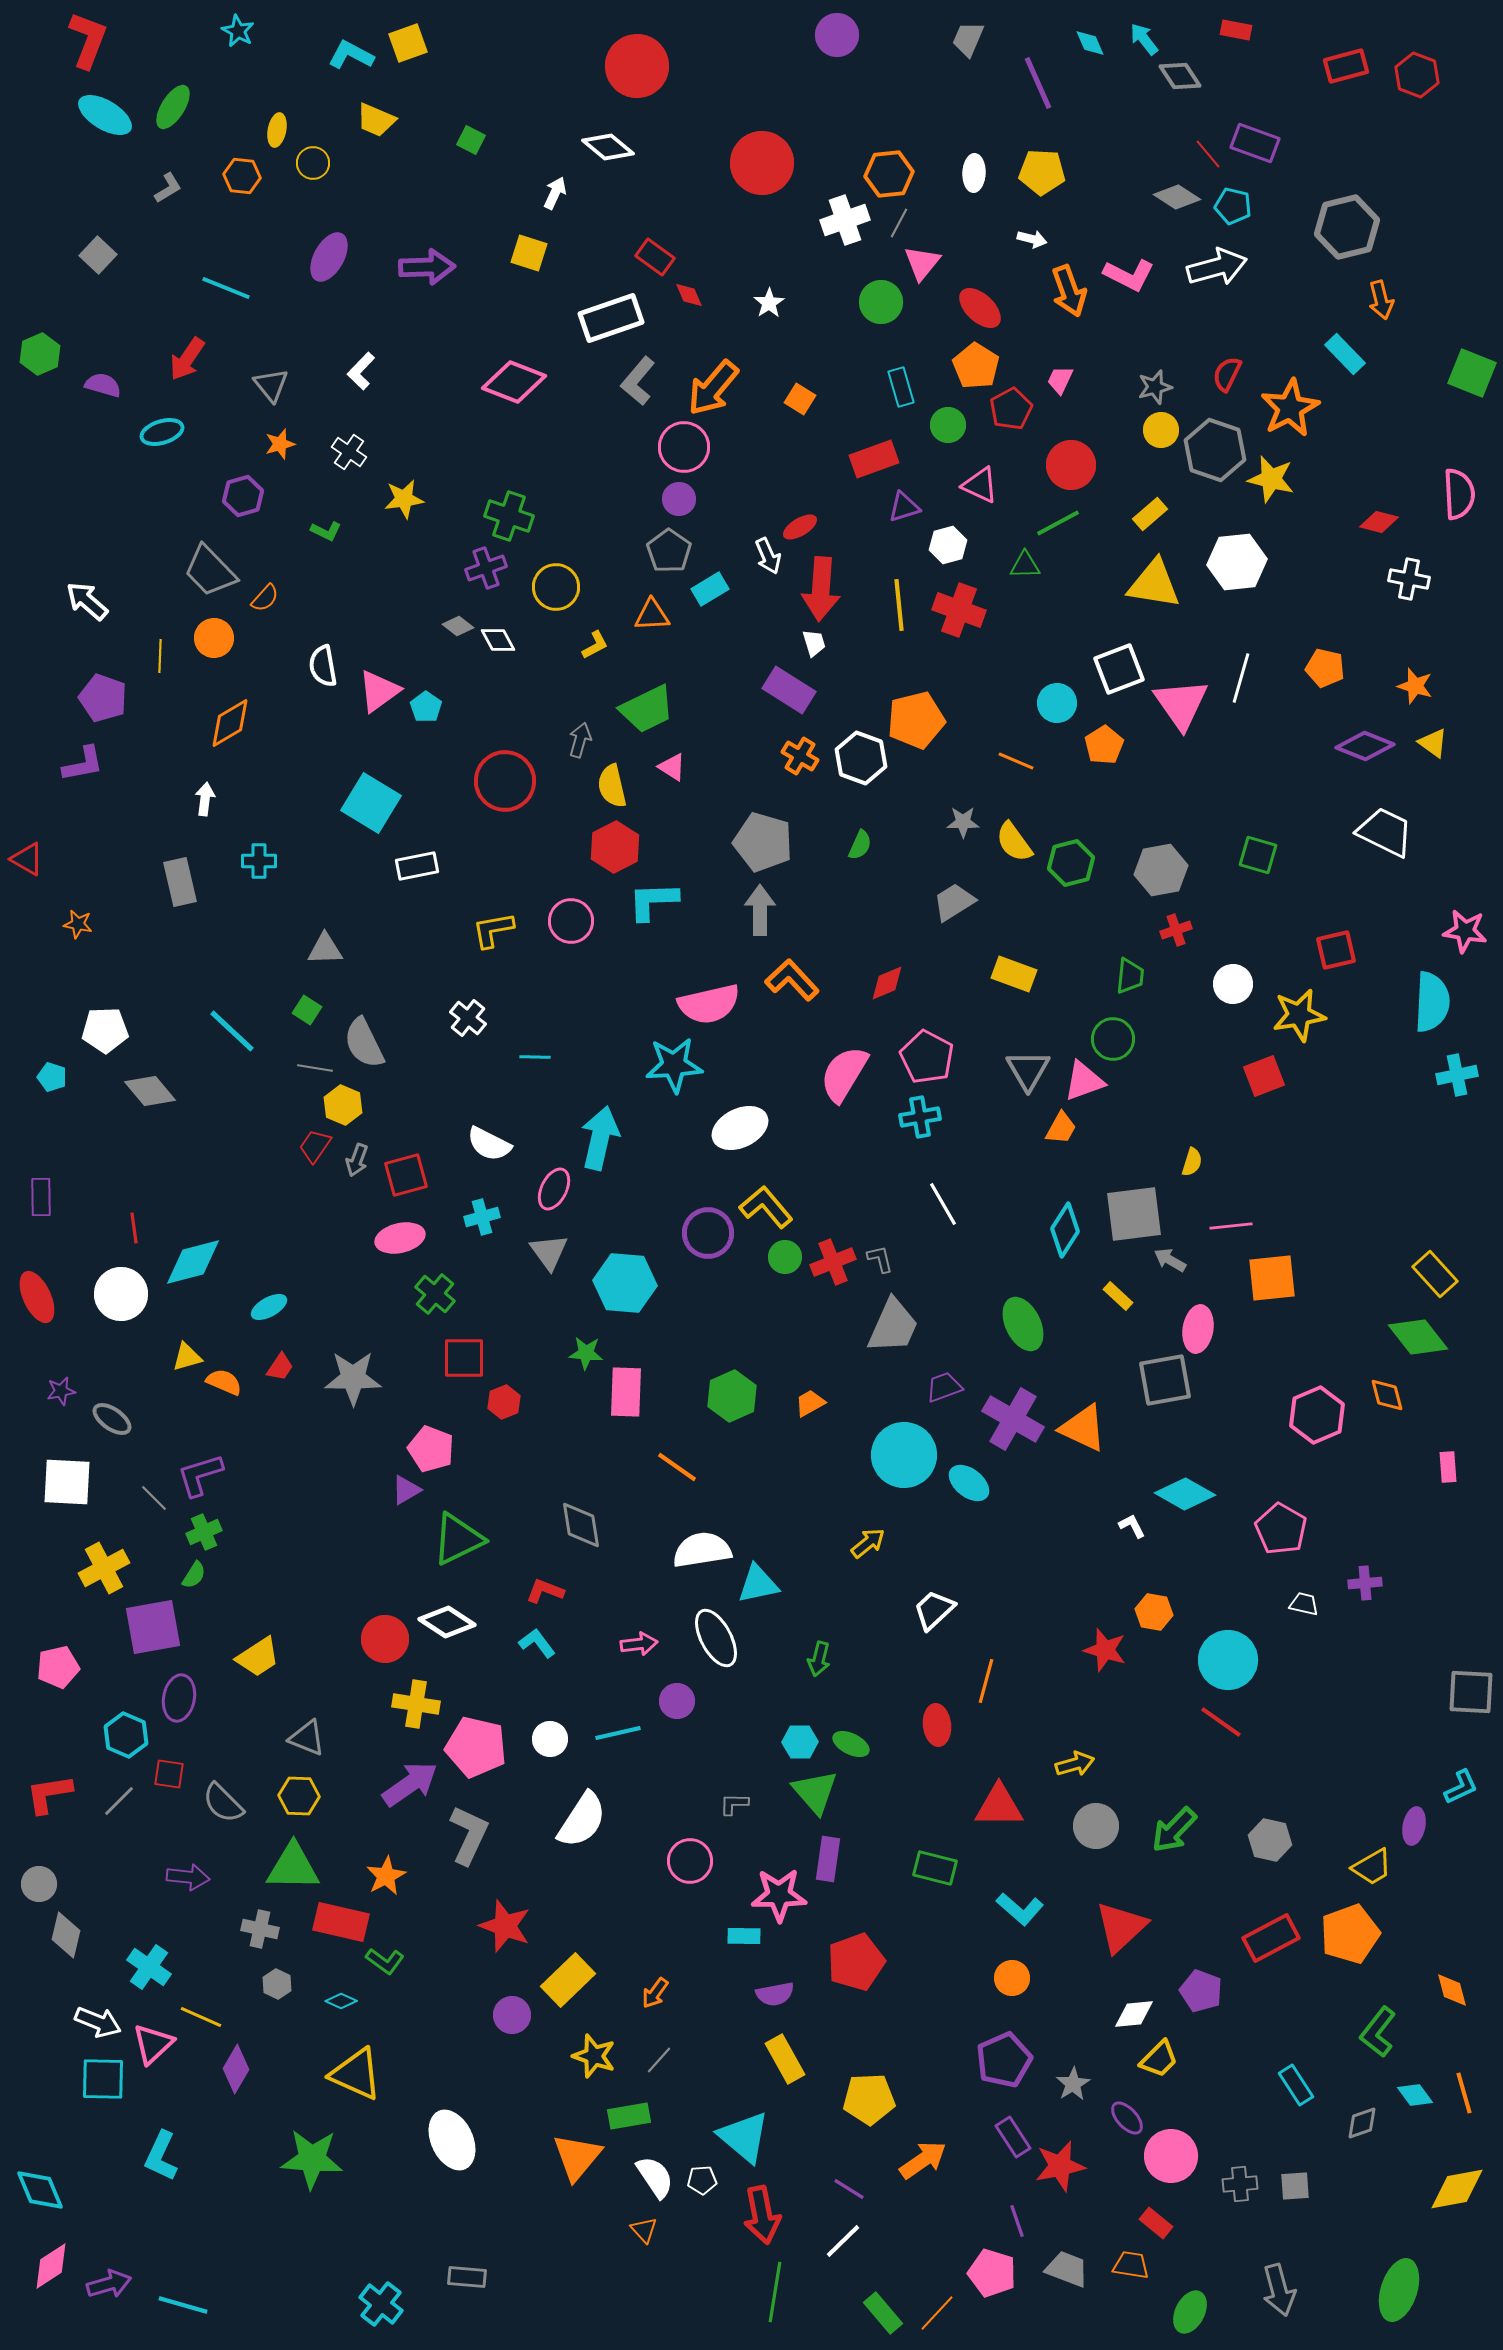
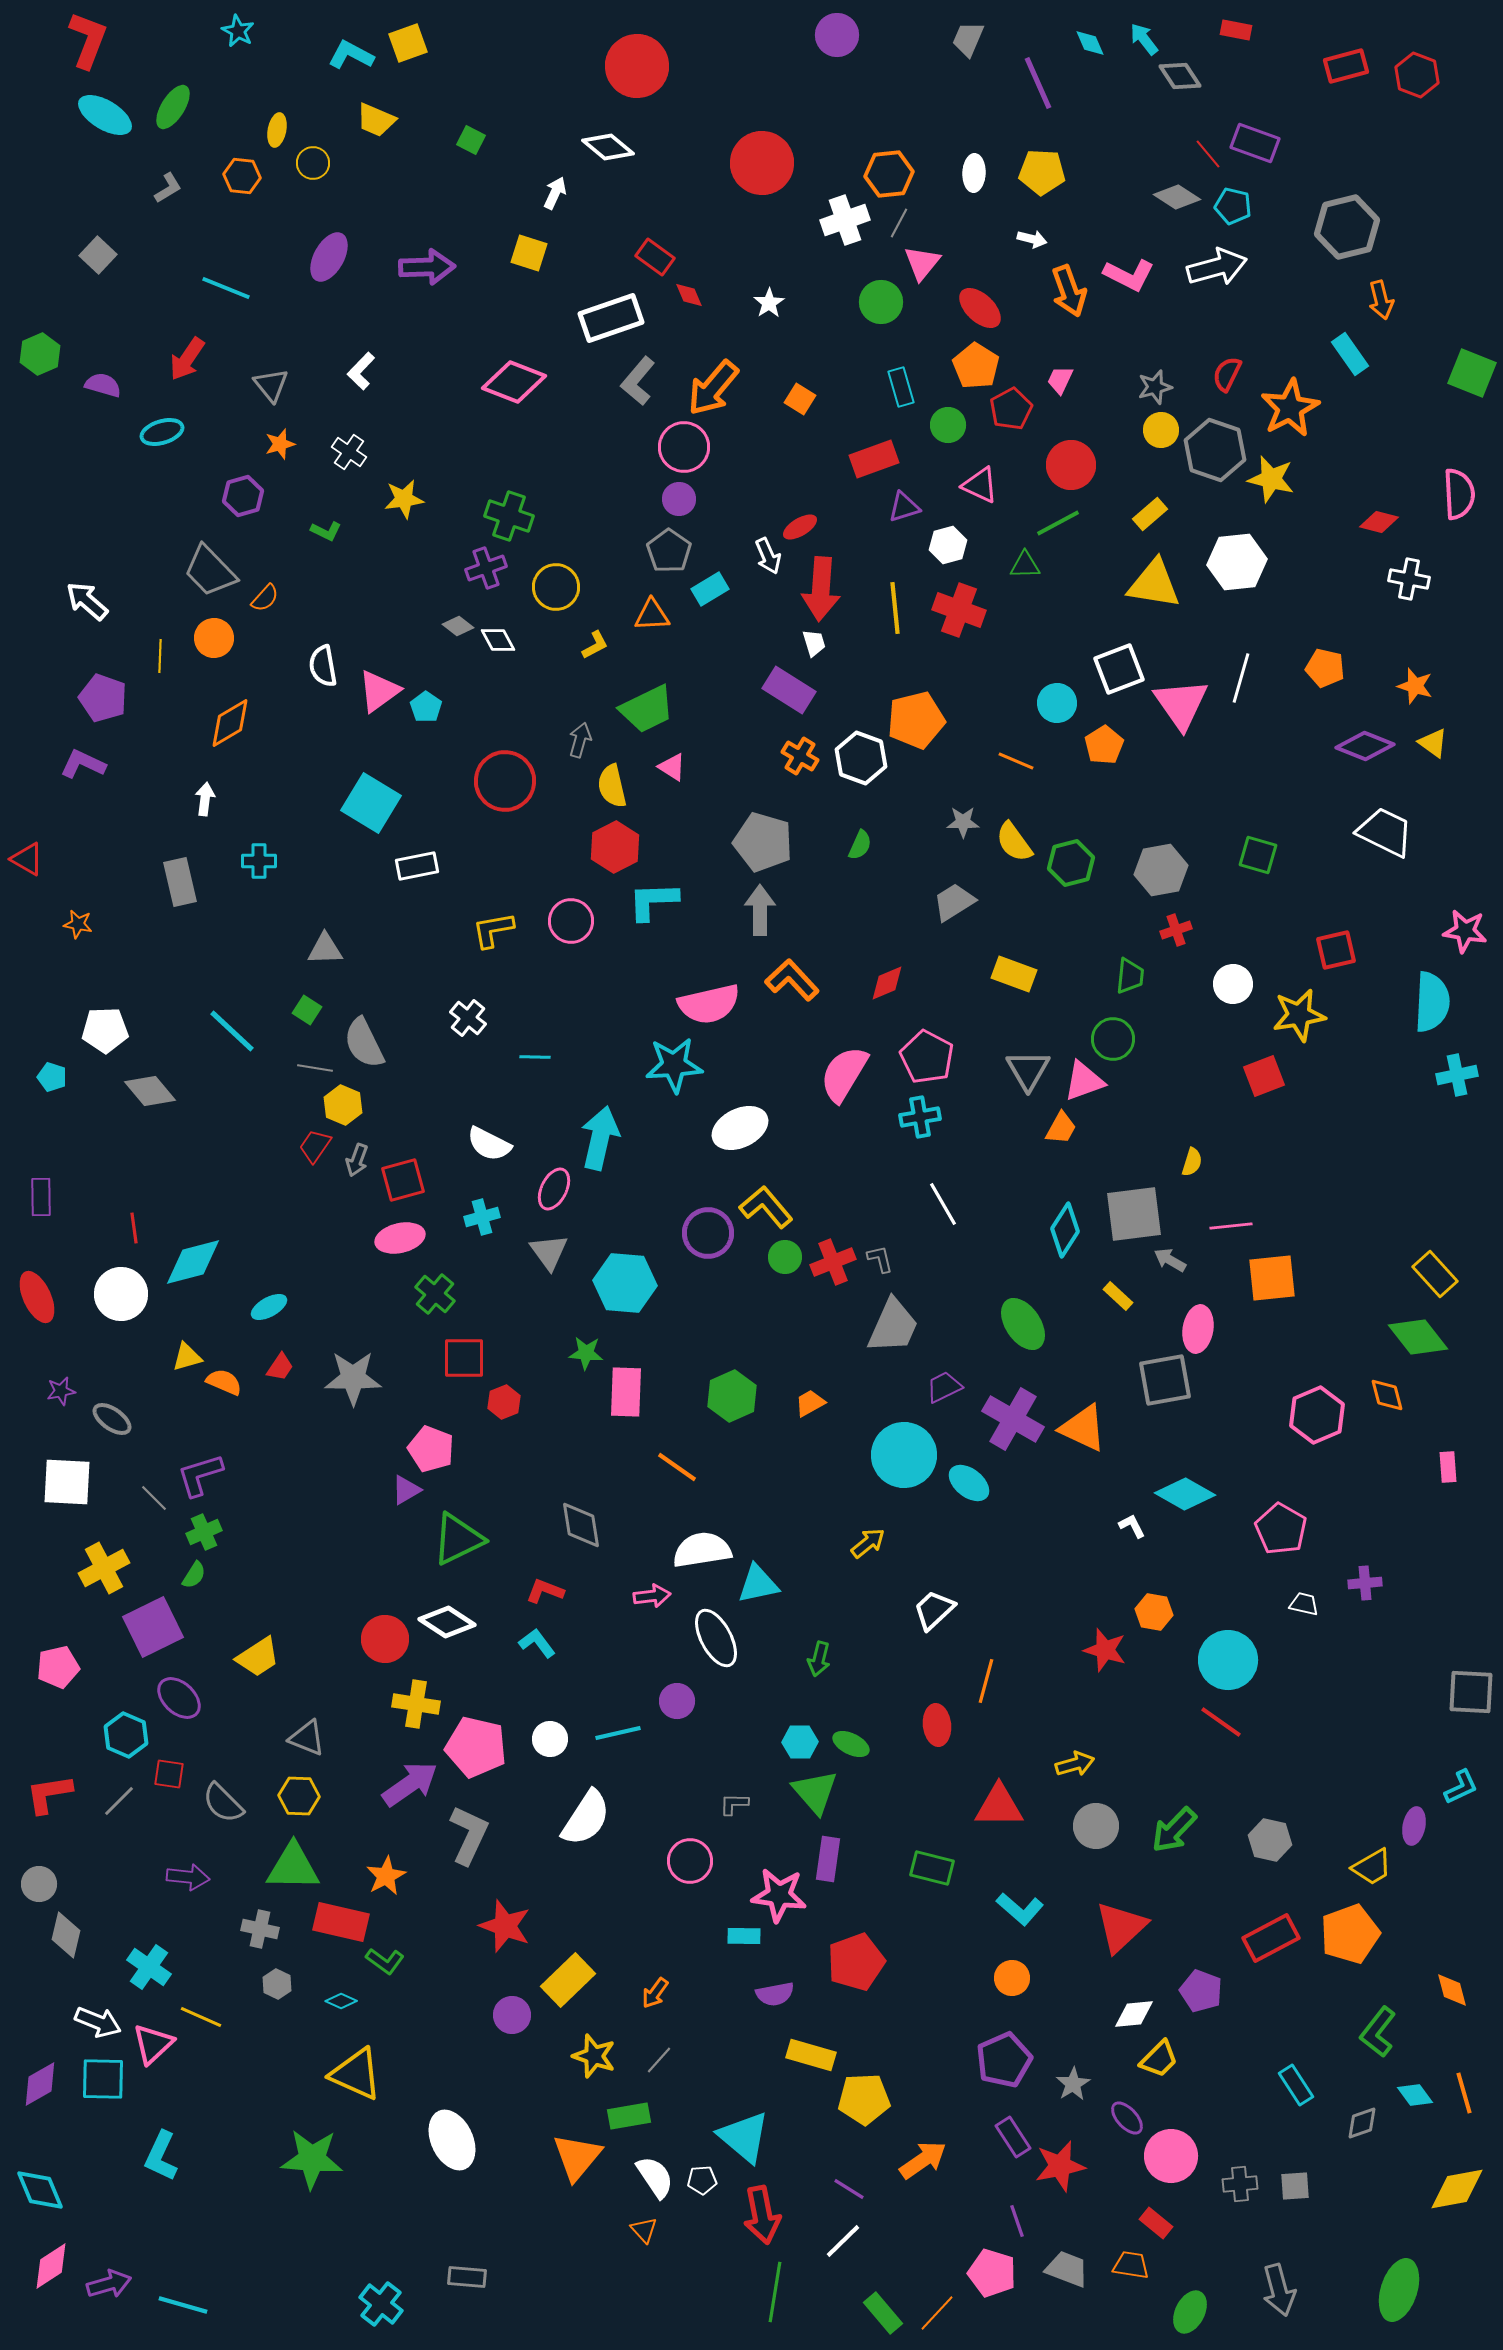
cyan rectangle at (1345, 354): moved 5 px right; rotated 9 degrees clockwise
yellow line at (899, 605): moved 4 px left, 3 px down
purple L-shape at (83, 764): rotated 144 degrees counterclockwise
red square at (406, 1175): moved 3 px left, 5 px down
green ellipse at (1023, 1324): rotated 8 degrees counterclockwise
purple trapezoid at (944, 1387): rotated 6 degrees counterclockwise
purple square at (153, 1627): rotated 16 degrees counterclockwise
pink arrow at (639, 1644): moved 13 px right, 48 px up
purple ellipse at (179, 1698): rotated 57 degrees counterclockwise
white semicircle at (582, 1820): moved 4 px right, 2 px up
green rectangle at (935, 1868): moved 3 px left
pink star at (779, 1895): rotated 8 degrees clockwise
yellow rectangle at (785, 2059): moved 26 px right, 4 px up; rotated 45 degrees counterclockwise
purple diamond at (236, 2069): moved 196 px left, 15 px down; rotated 30 degrees clockwise
yellow pentagon at (869, 2099): moved 5 px left
